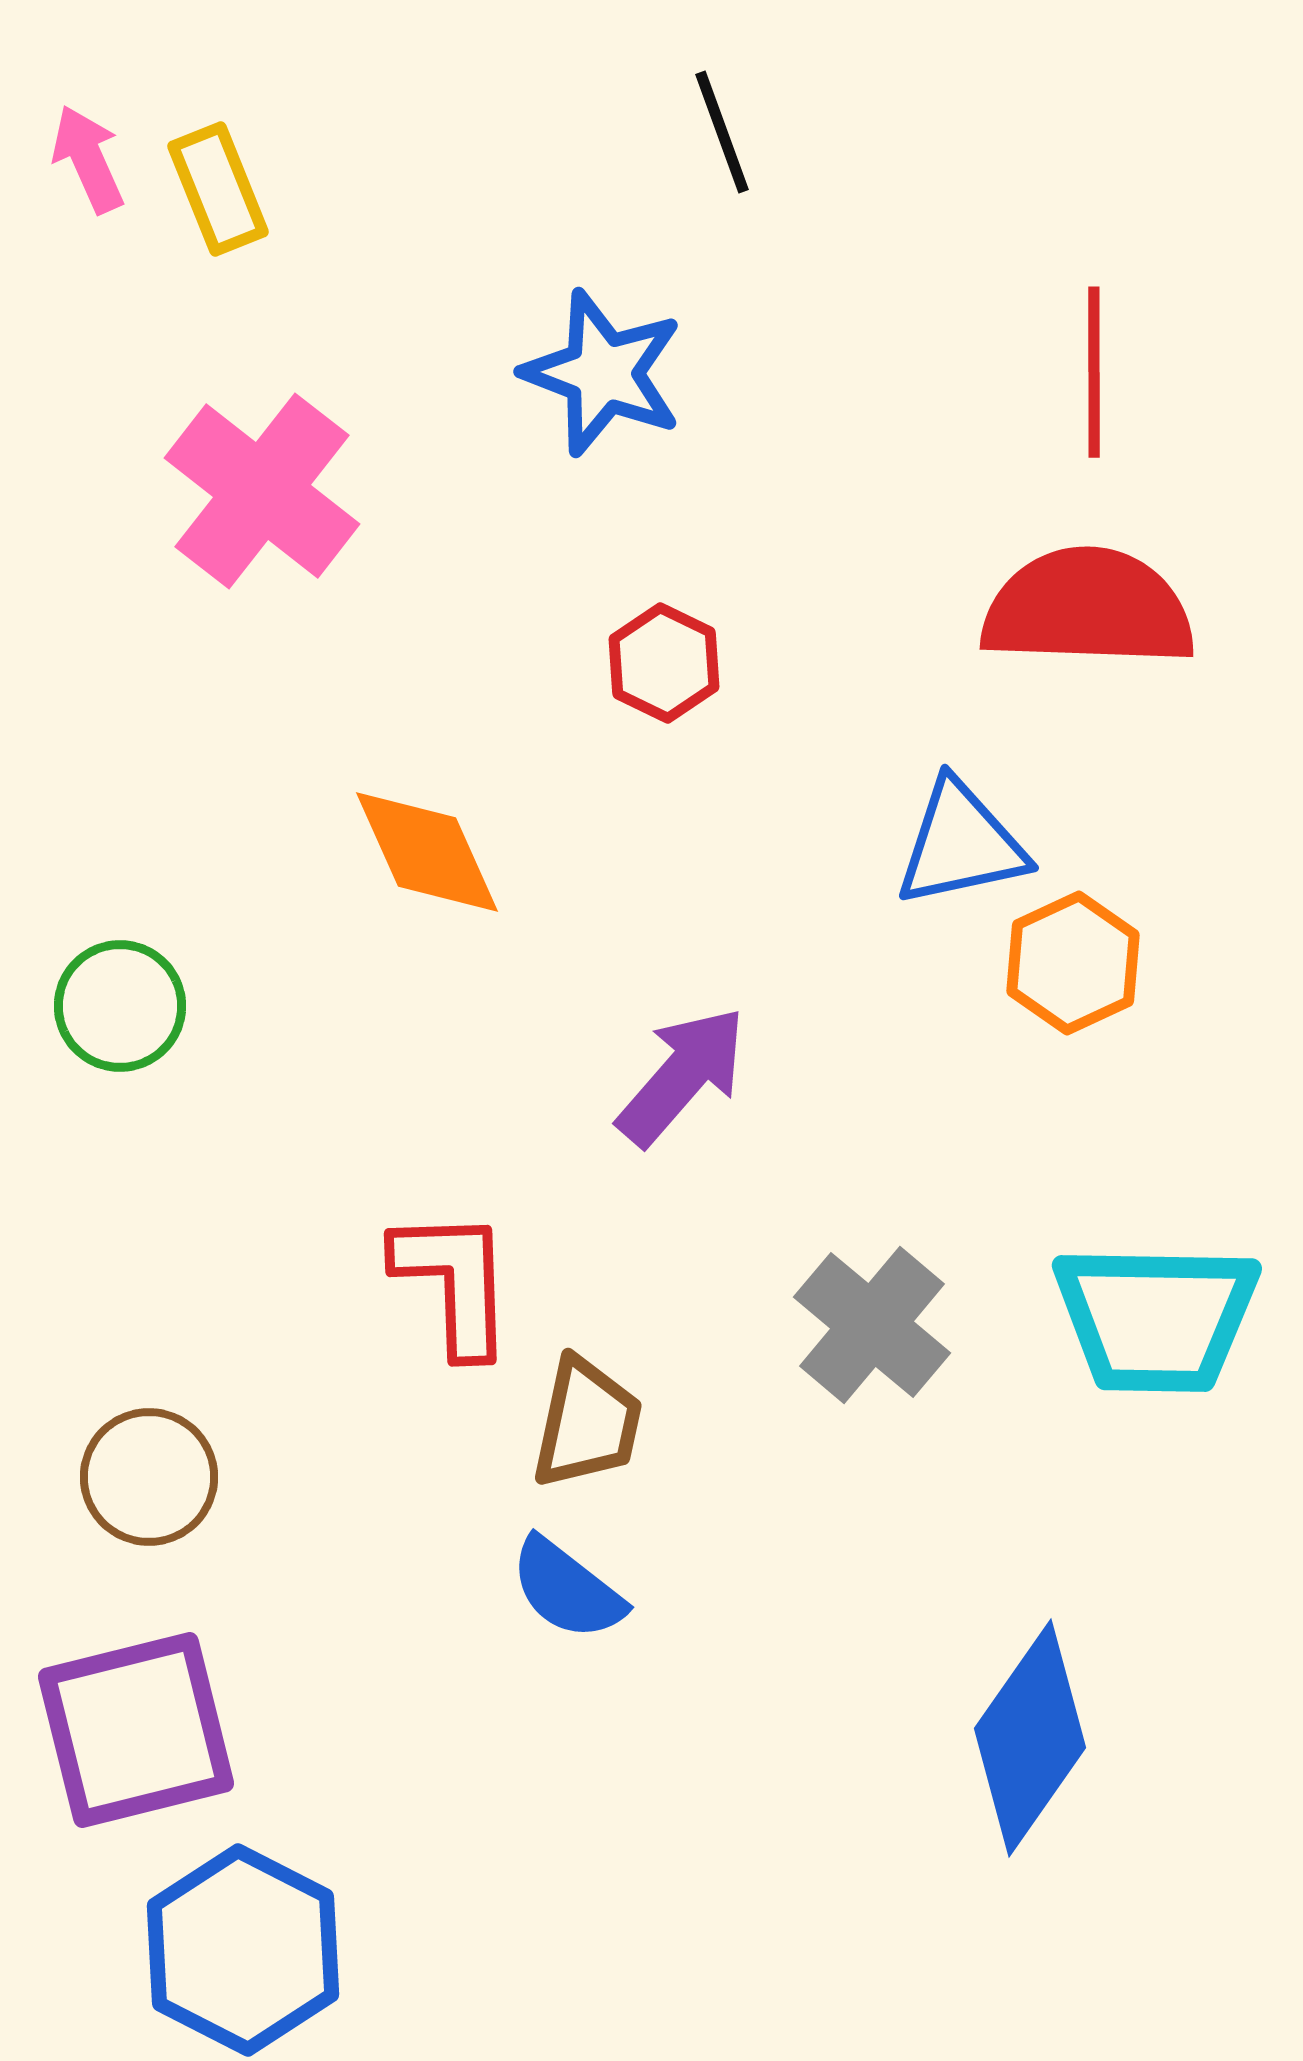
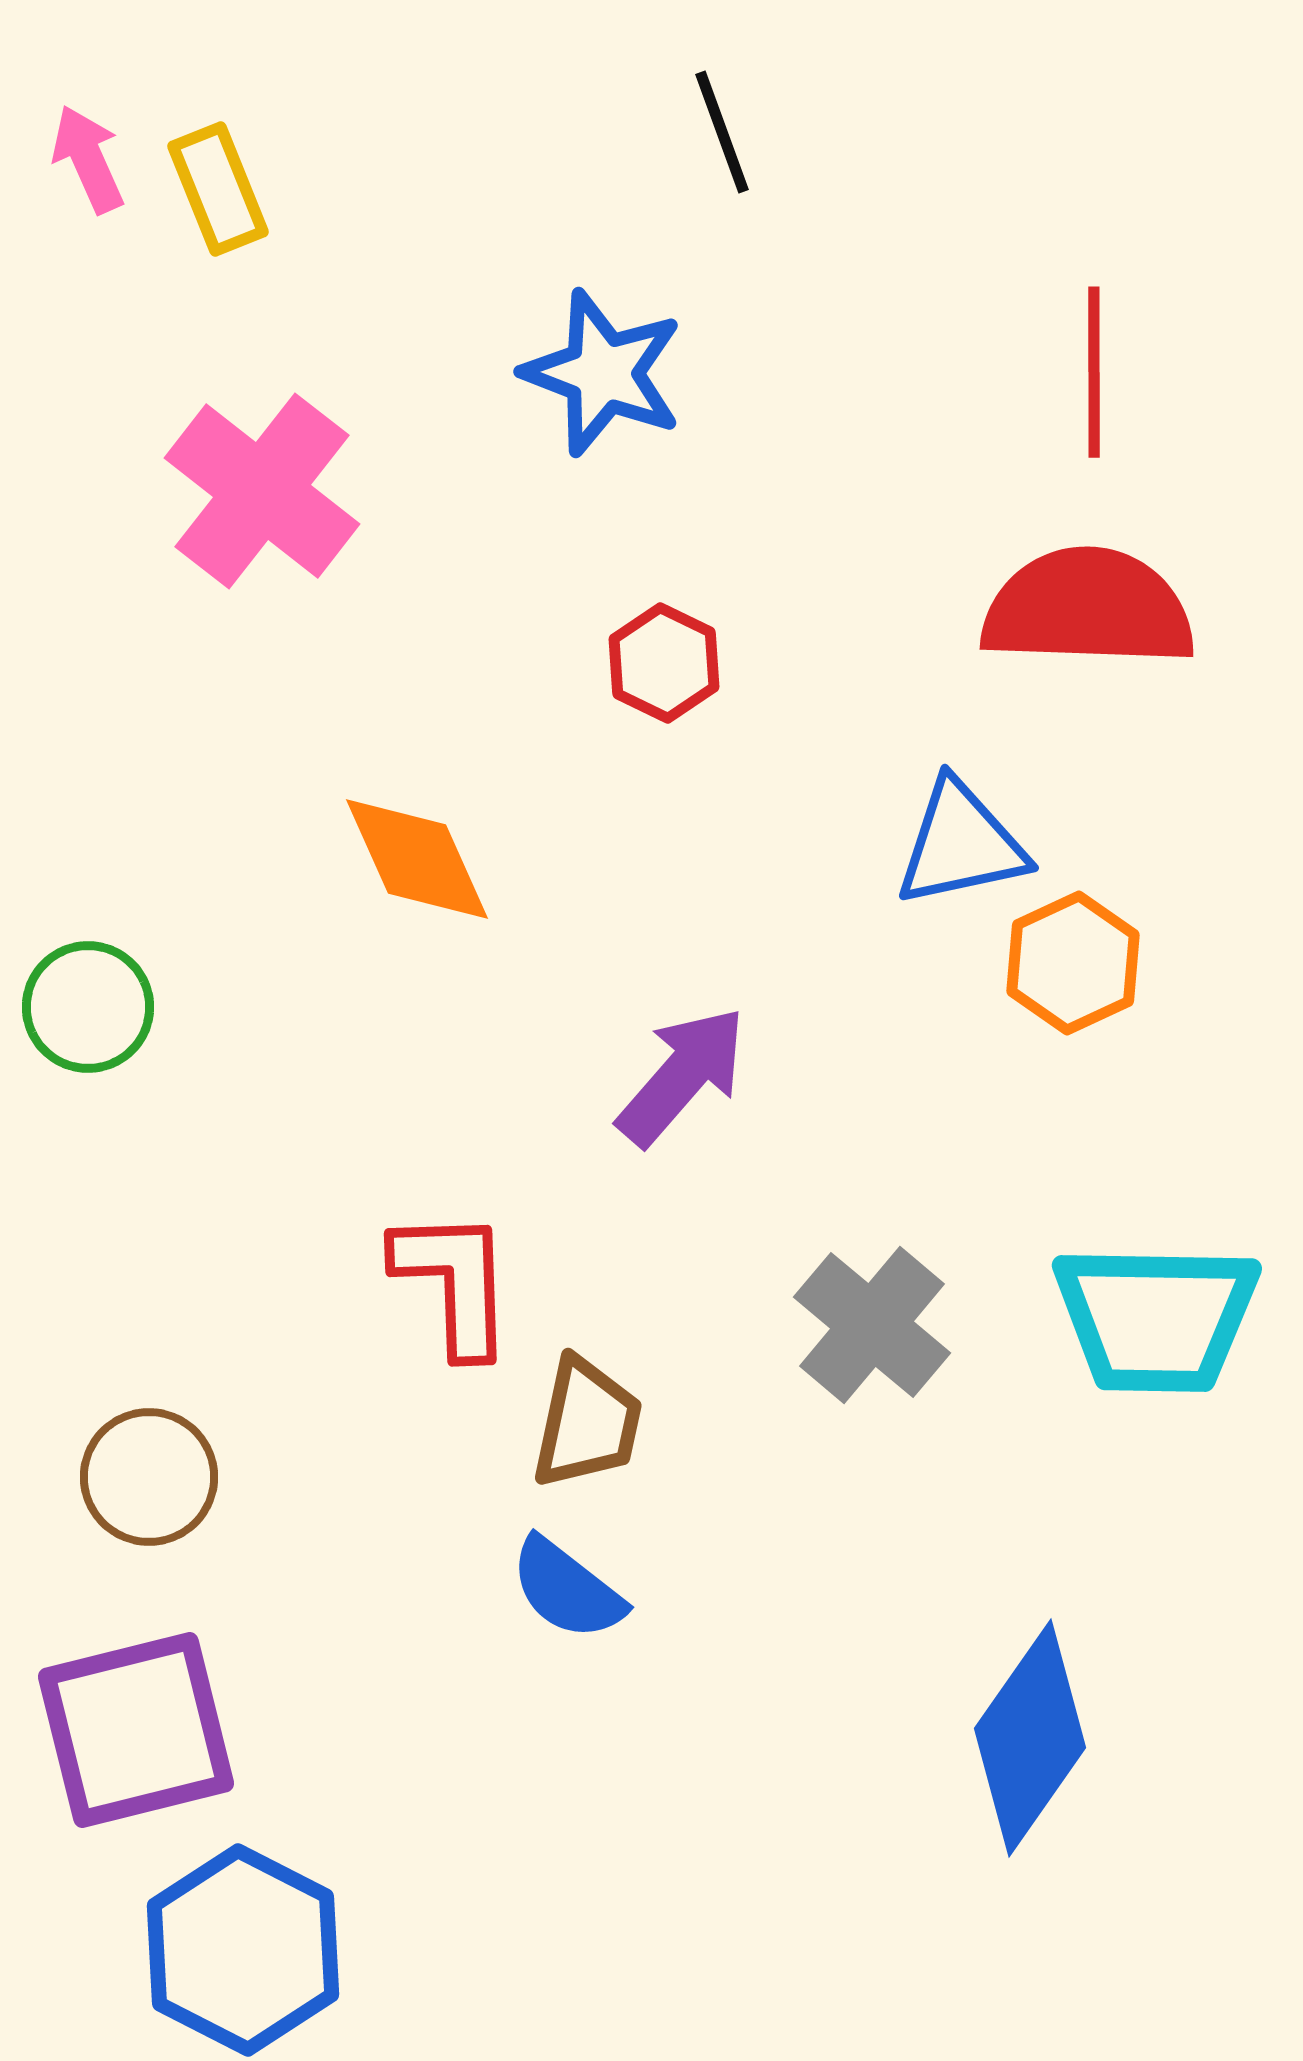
orange diamond: moved 10 px left, 7 px down
green circle: moved 32 px left, 1 px down
